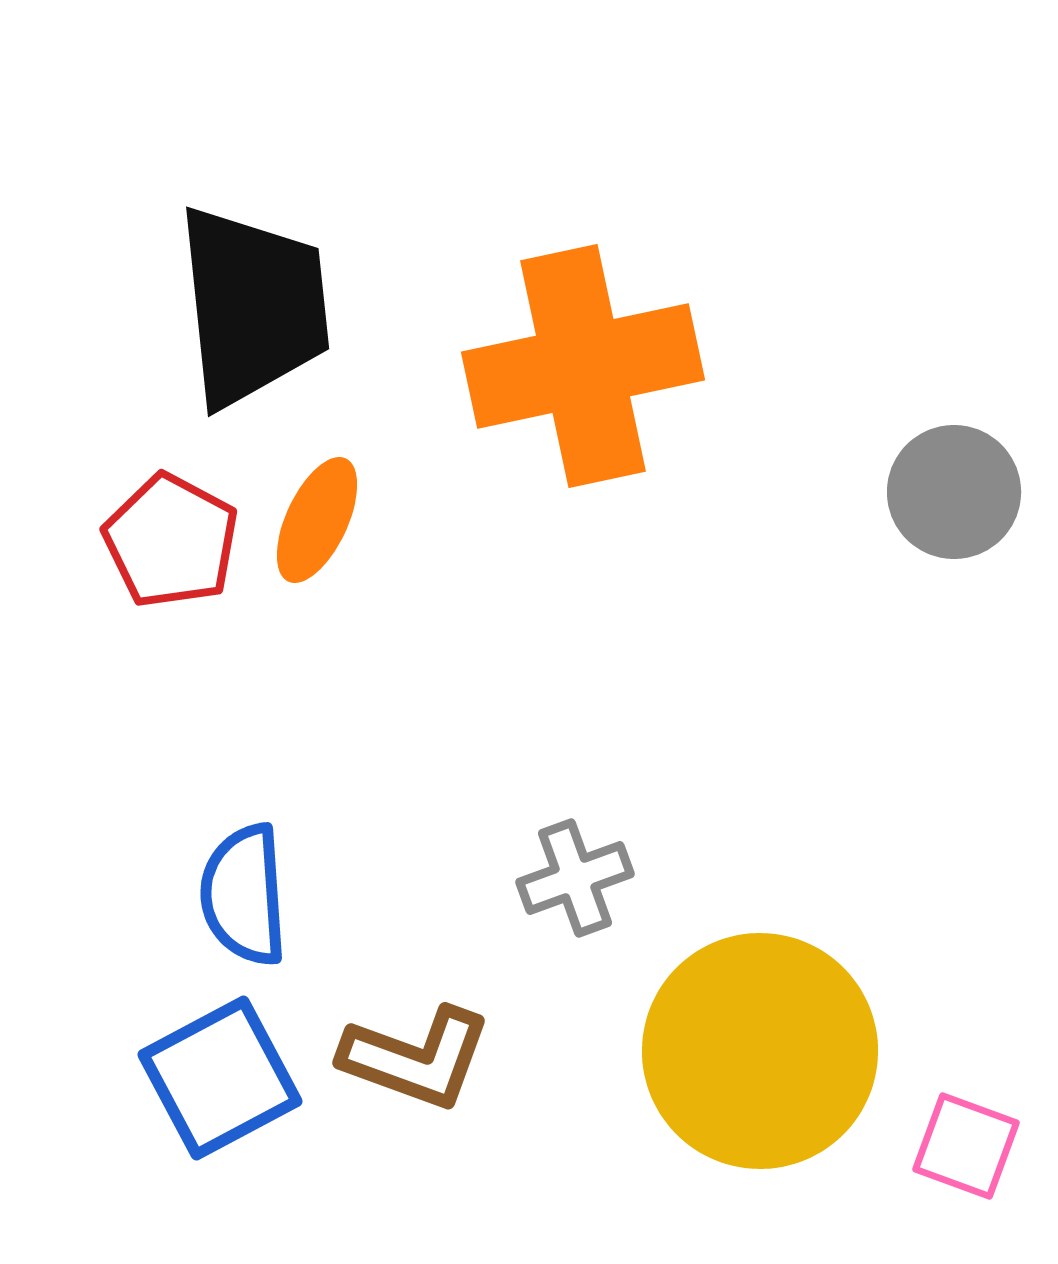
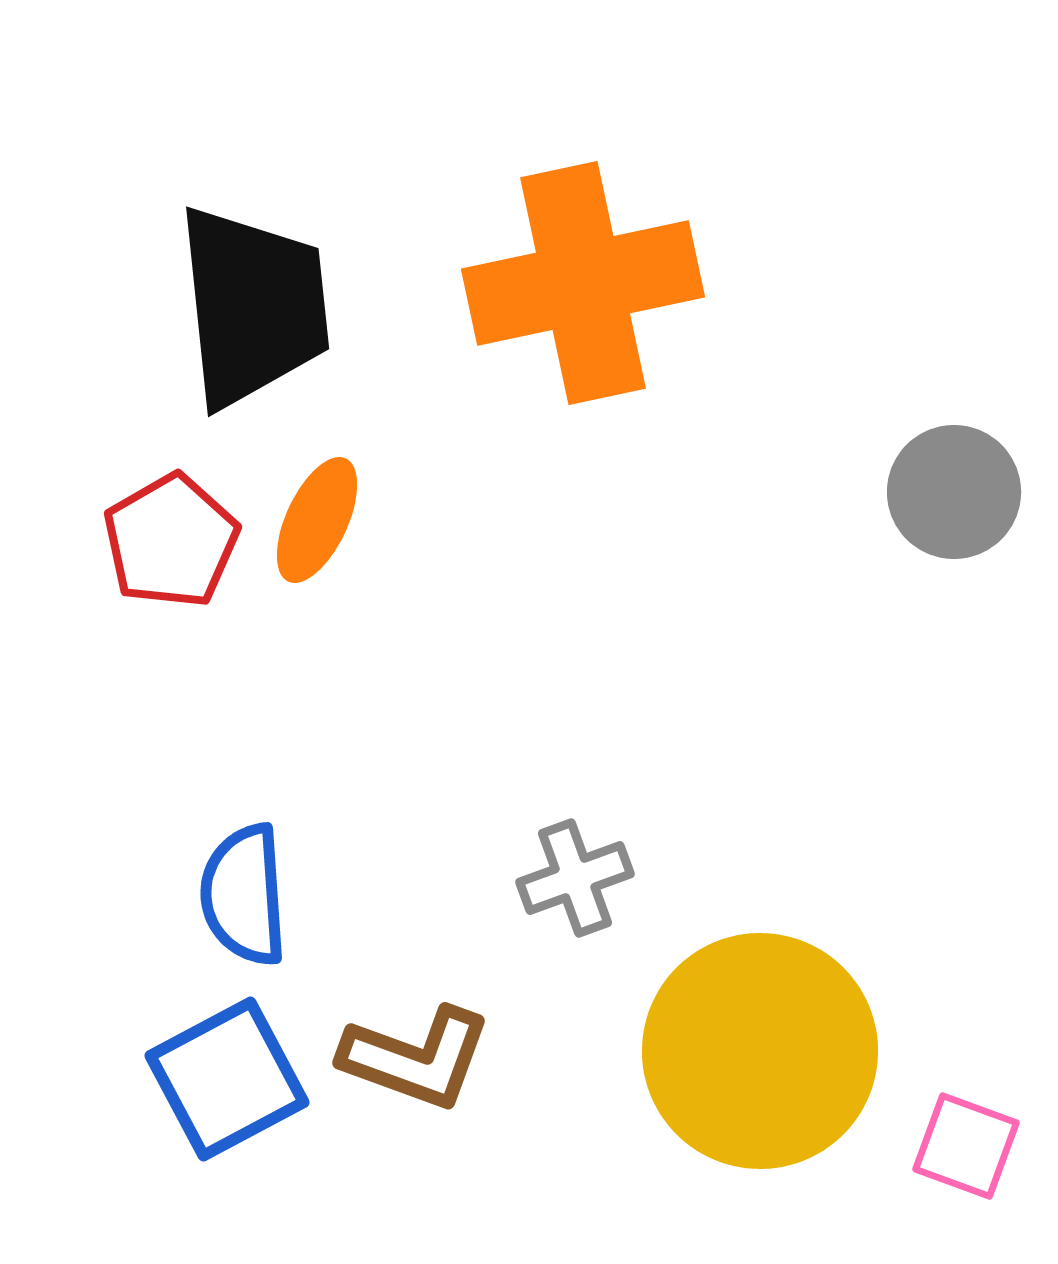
orange cross: moved 83 px up
red pentagon: rotated 14 degrees clockwise
blue square: moved 7 px right, 1 px down
